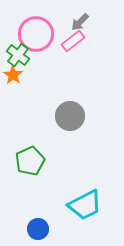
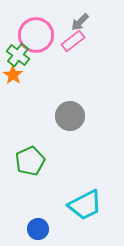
pink circle: moved 1 px down
